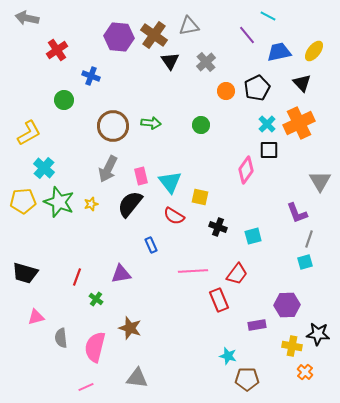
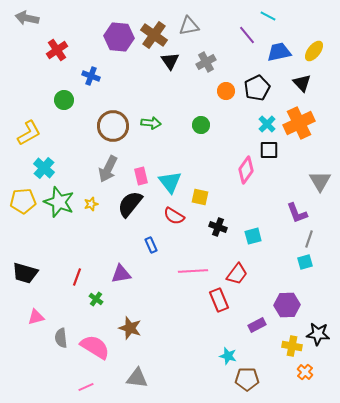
gray cross at (206, 62): rotated 12 degrees clockwise
purple rectangle at (257, 325): rotated 18 degrees counterclockwise
pink semicircle at (95, 347): rotated 108 degrees clockwise
